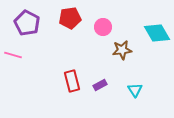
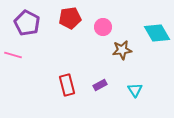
red rectangle: moved 5 px left, 4 px down
